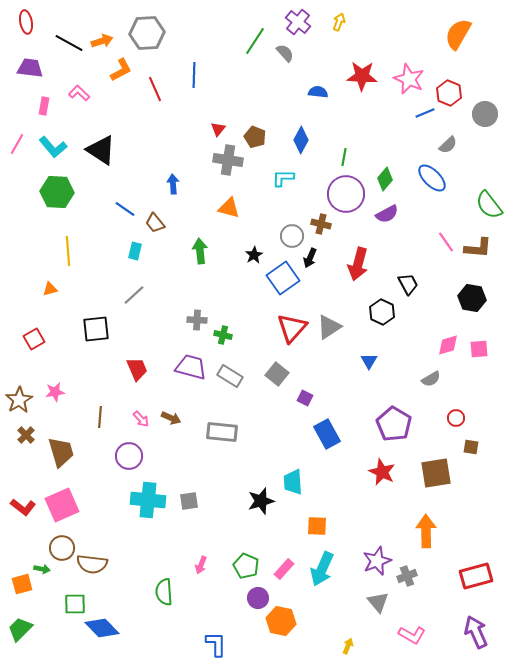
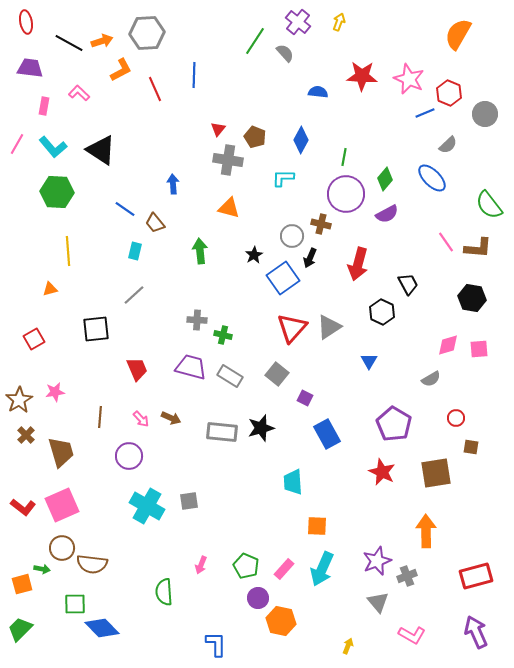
cyan cross at (148, 500): moved 1 px left, 6 px down; rotated 24 degrees clockwise
black star at (261, 501): moved 73 px up
